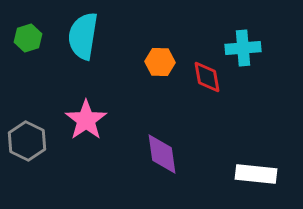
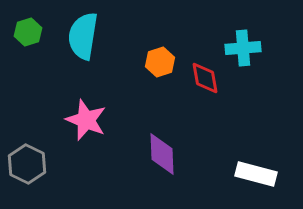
green hexagon: moved 6 px up
orange hexagon: rotated 20 degrees counterclockwise
red diamond: moved 2 px left, 1 px down
pink star: rotated 15 degrees counterclockwise
gray hexagon: moved 23 px down
purple diamond: rotated 6 degrees clockwise
white rectangle: rotated 9 degrees clockwise
